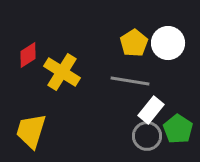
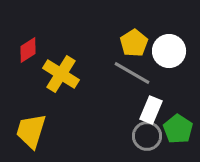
white circle: moved 1 px right, 8 px down
red diamond: moved 5 px up
yellow cross: moved 1 px left, 2 px down
gray line: moved 2 px right, 8 px up; rotated 21 degrees clockwise
white rectangle: rotated 16 degrees counterclockwise
